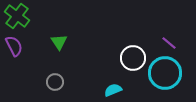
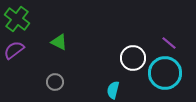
green cross: moved 3 px down
green triangle: rotated 30 degrees counterclockwise
purple semicircle: moved 4 px down; rotated 100 degrees counterclockwise
cyan semicircle: rotated 54 degrees counterclockwise
